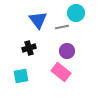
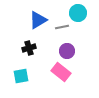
cyan circle: moved 2 px right
blue triangle: rotated 36 degrees clockwise
